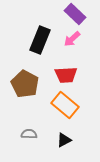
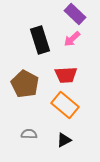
black rectangle: rotated 40 degrees counterclockwise
